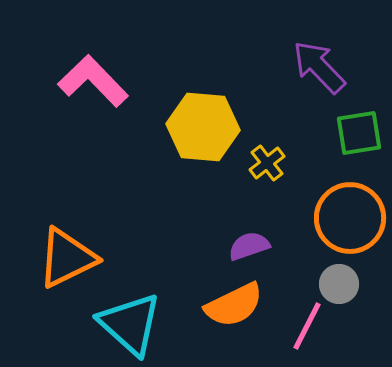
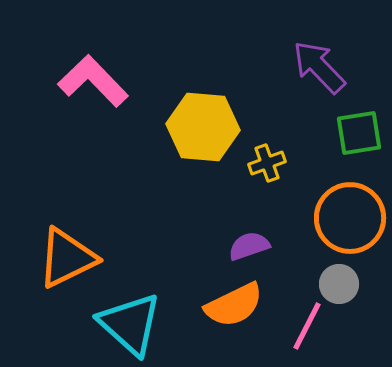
yellow cross: rotated 18 degrees clockwise
